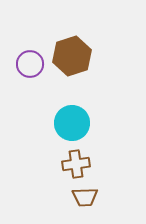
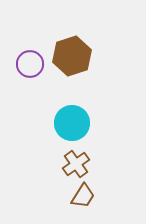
brown cross: rotated 28 degrees counterclockwise
brown trapezoid: moved 2 px left, 1 px up; rotated 56 degrees counterclockwise
